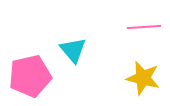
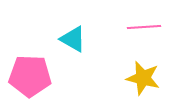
cyan triangle: moved 11 px up; rotated 20 degrees counterclockwise
pink pentagon: rotated 15 degrees clockwise
